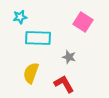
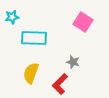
cyan star: moved 8 px left
cyan rectangle: moved 4 px left
gray star: moved 4 px right, 5 px down
red L-shape: moved 4 px left; rotated 105 degrees counterclockwise
